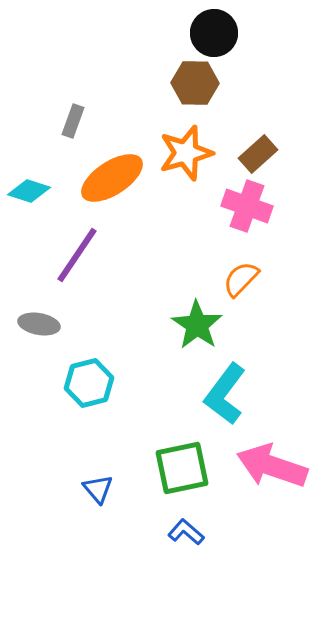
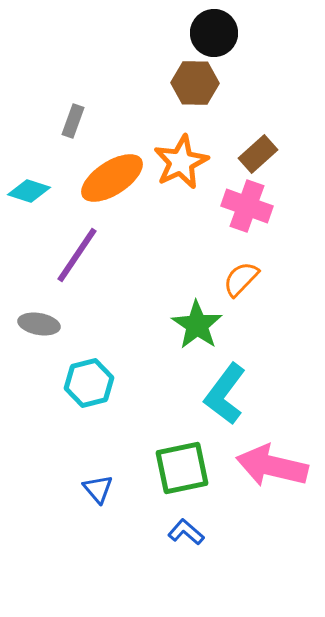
orange star: moved 5 px left, 9 px down; rotated 10 degrees counterclockwise
pink arrow: rotated 6 degrees counterclockwise
